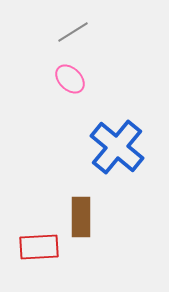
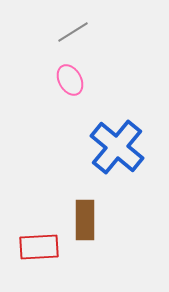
pink ellipse: moved 1 px down; rotated 16 degrees clockwise
brown rectangle: moved 4 px right, 3 px down
